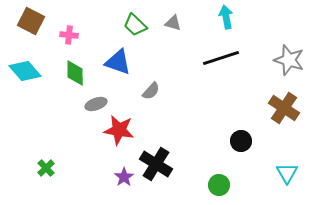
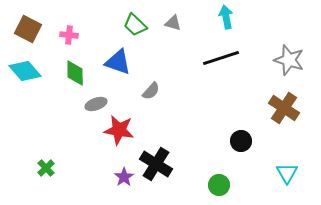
brown square: moved 3 px left, 8 px down
